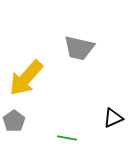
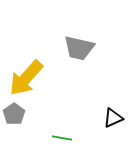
gray pentagon: moved 7 px up
green line: moved 5 px left
